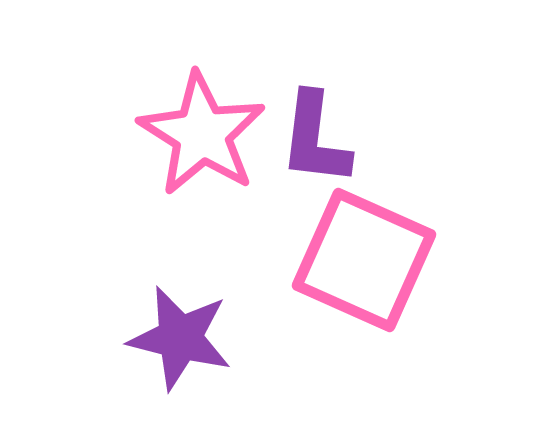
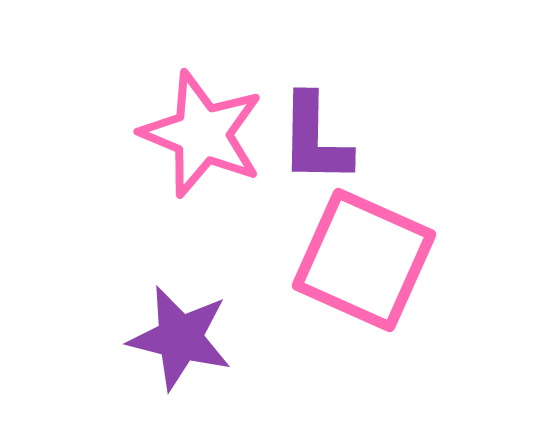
pink star: rotated 10 degrees counterclockwise
purple L-shape: rotated 6 degrees counterclockwise
